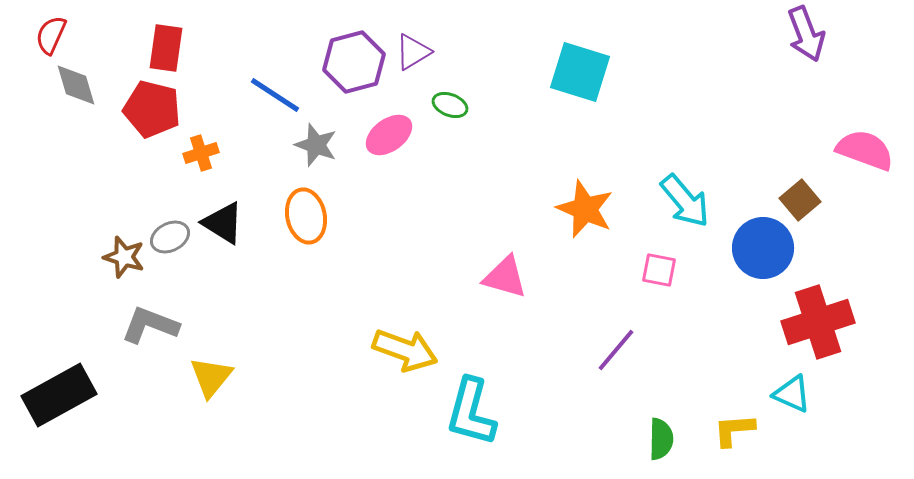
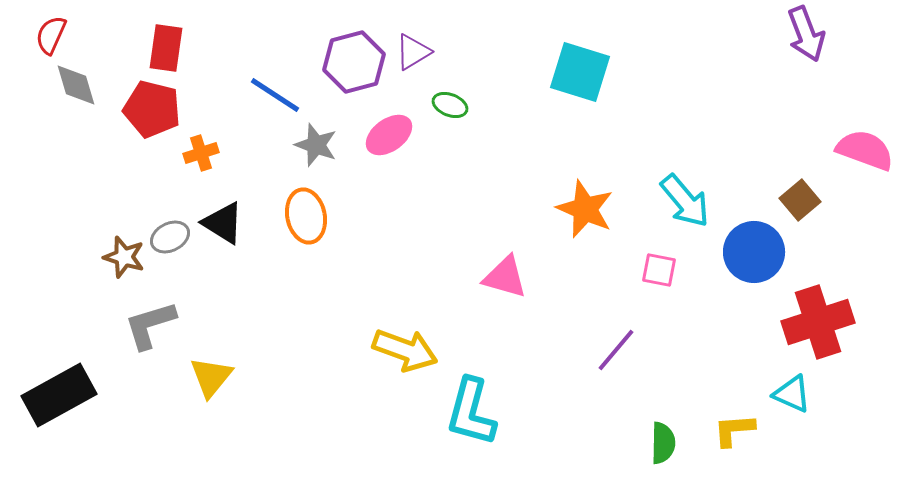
blue circle: moved 9 px left, 4 px down
gray L-shape: rotated 38 degrees counterclockwise
green semicircle: moved 2 px right, 4 px down
